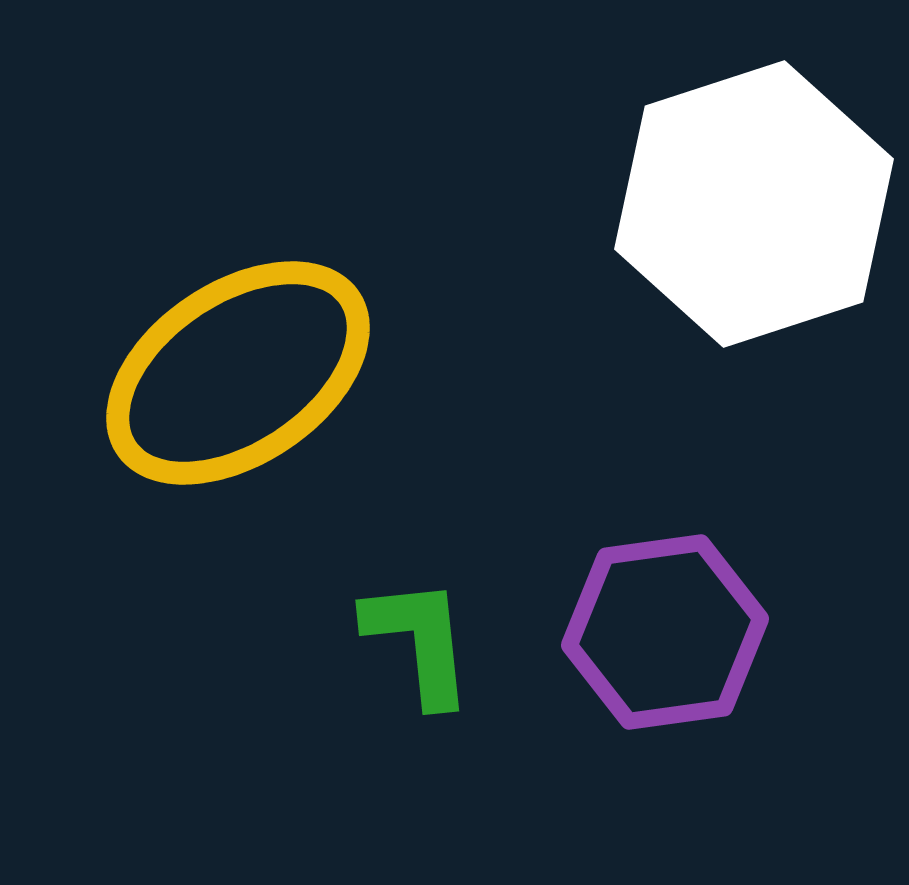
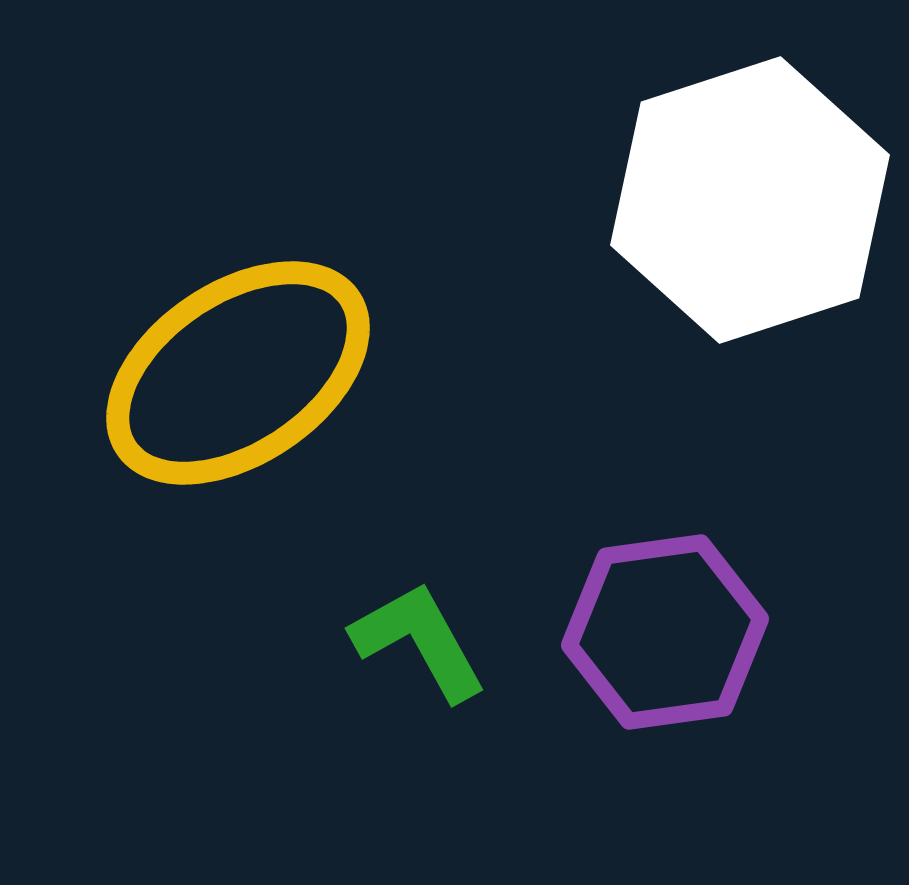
white hexagon: moved 4 px left, 4 px up
green L-shape: rotated 23 degrees counterclockwise
